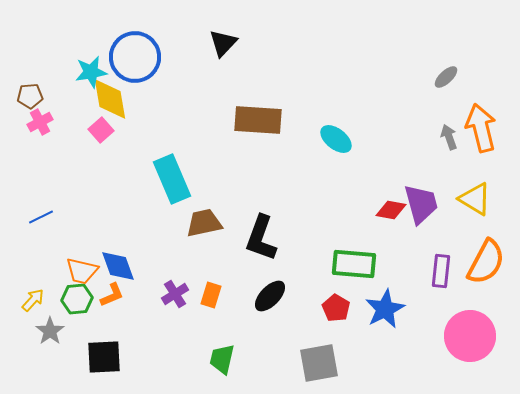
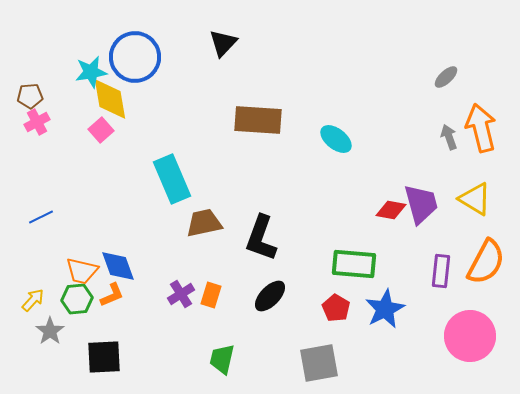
pink cross: moved 3 px left
purple cross: moved 6 px right
